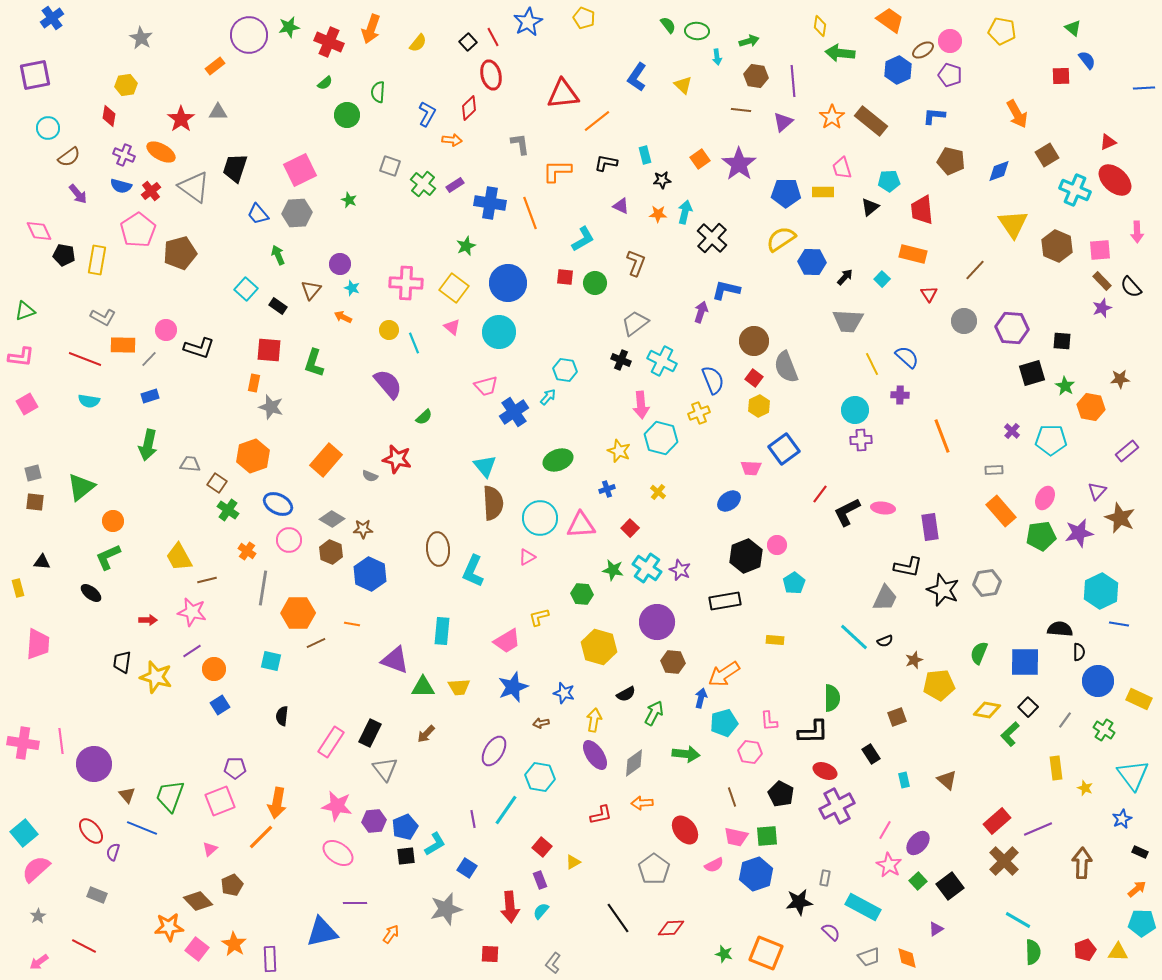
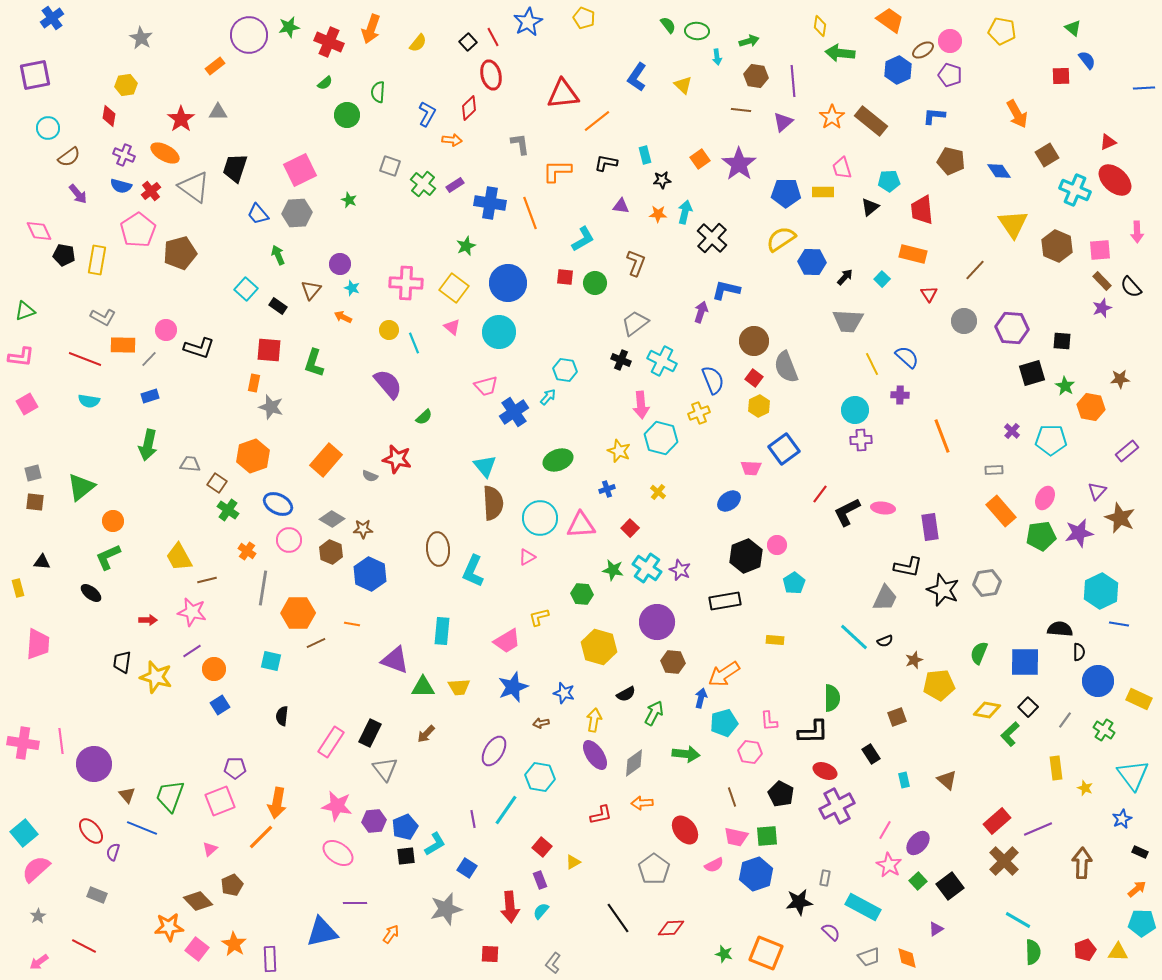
orange ellipse at (161, 152): moved 4 px right, 1 px down
blue diamond at (999, 171): rotated 75 degrees clockwise
purple triangle at (621, 206): rotated 18 degrees counterclockwise
